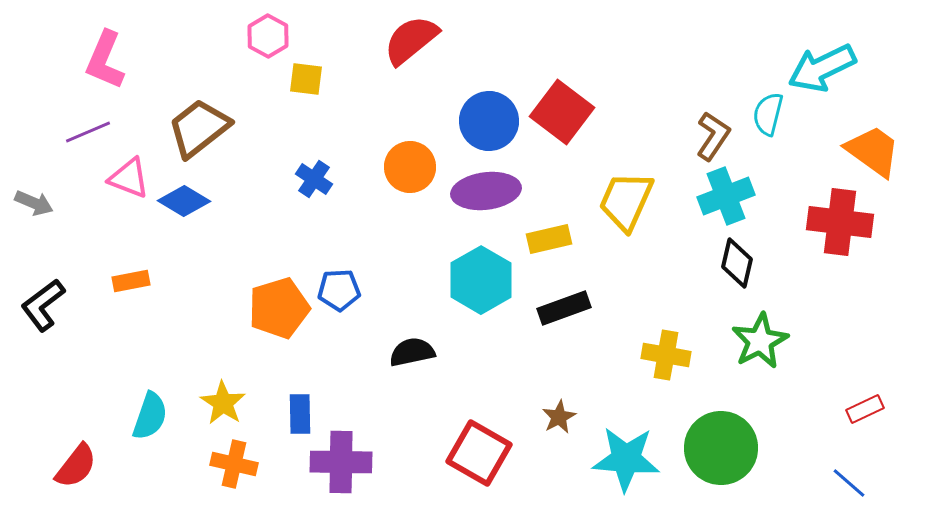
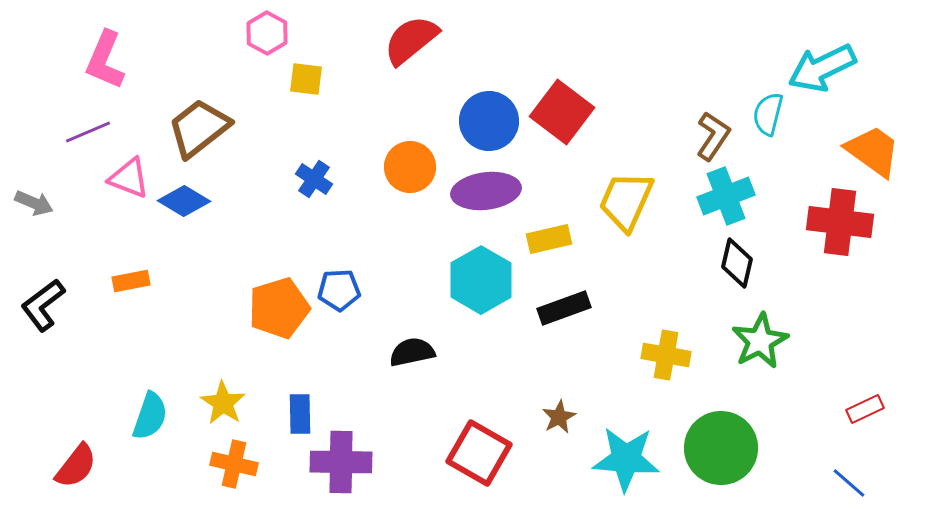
pink hexagon at (268, 36): moved 1 px left, 3 px up
